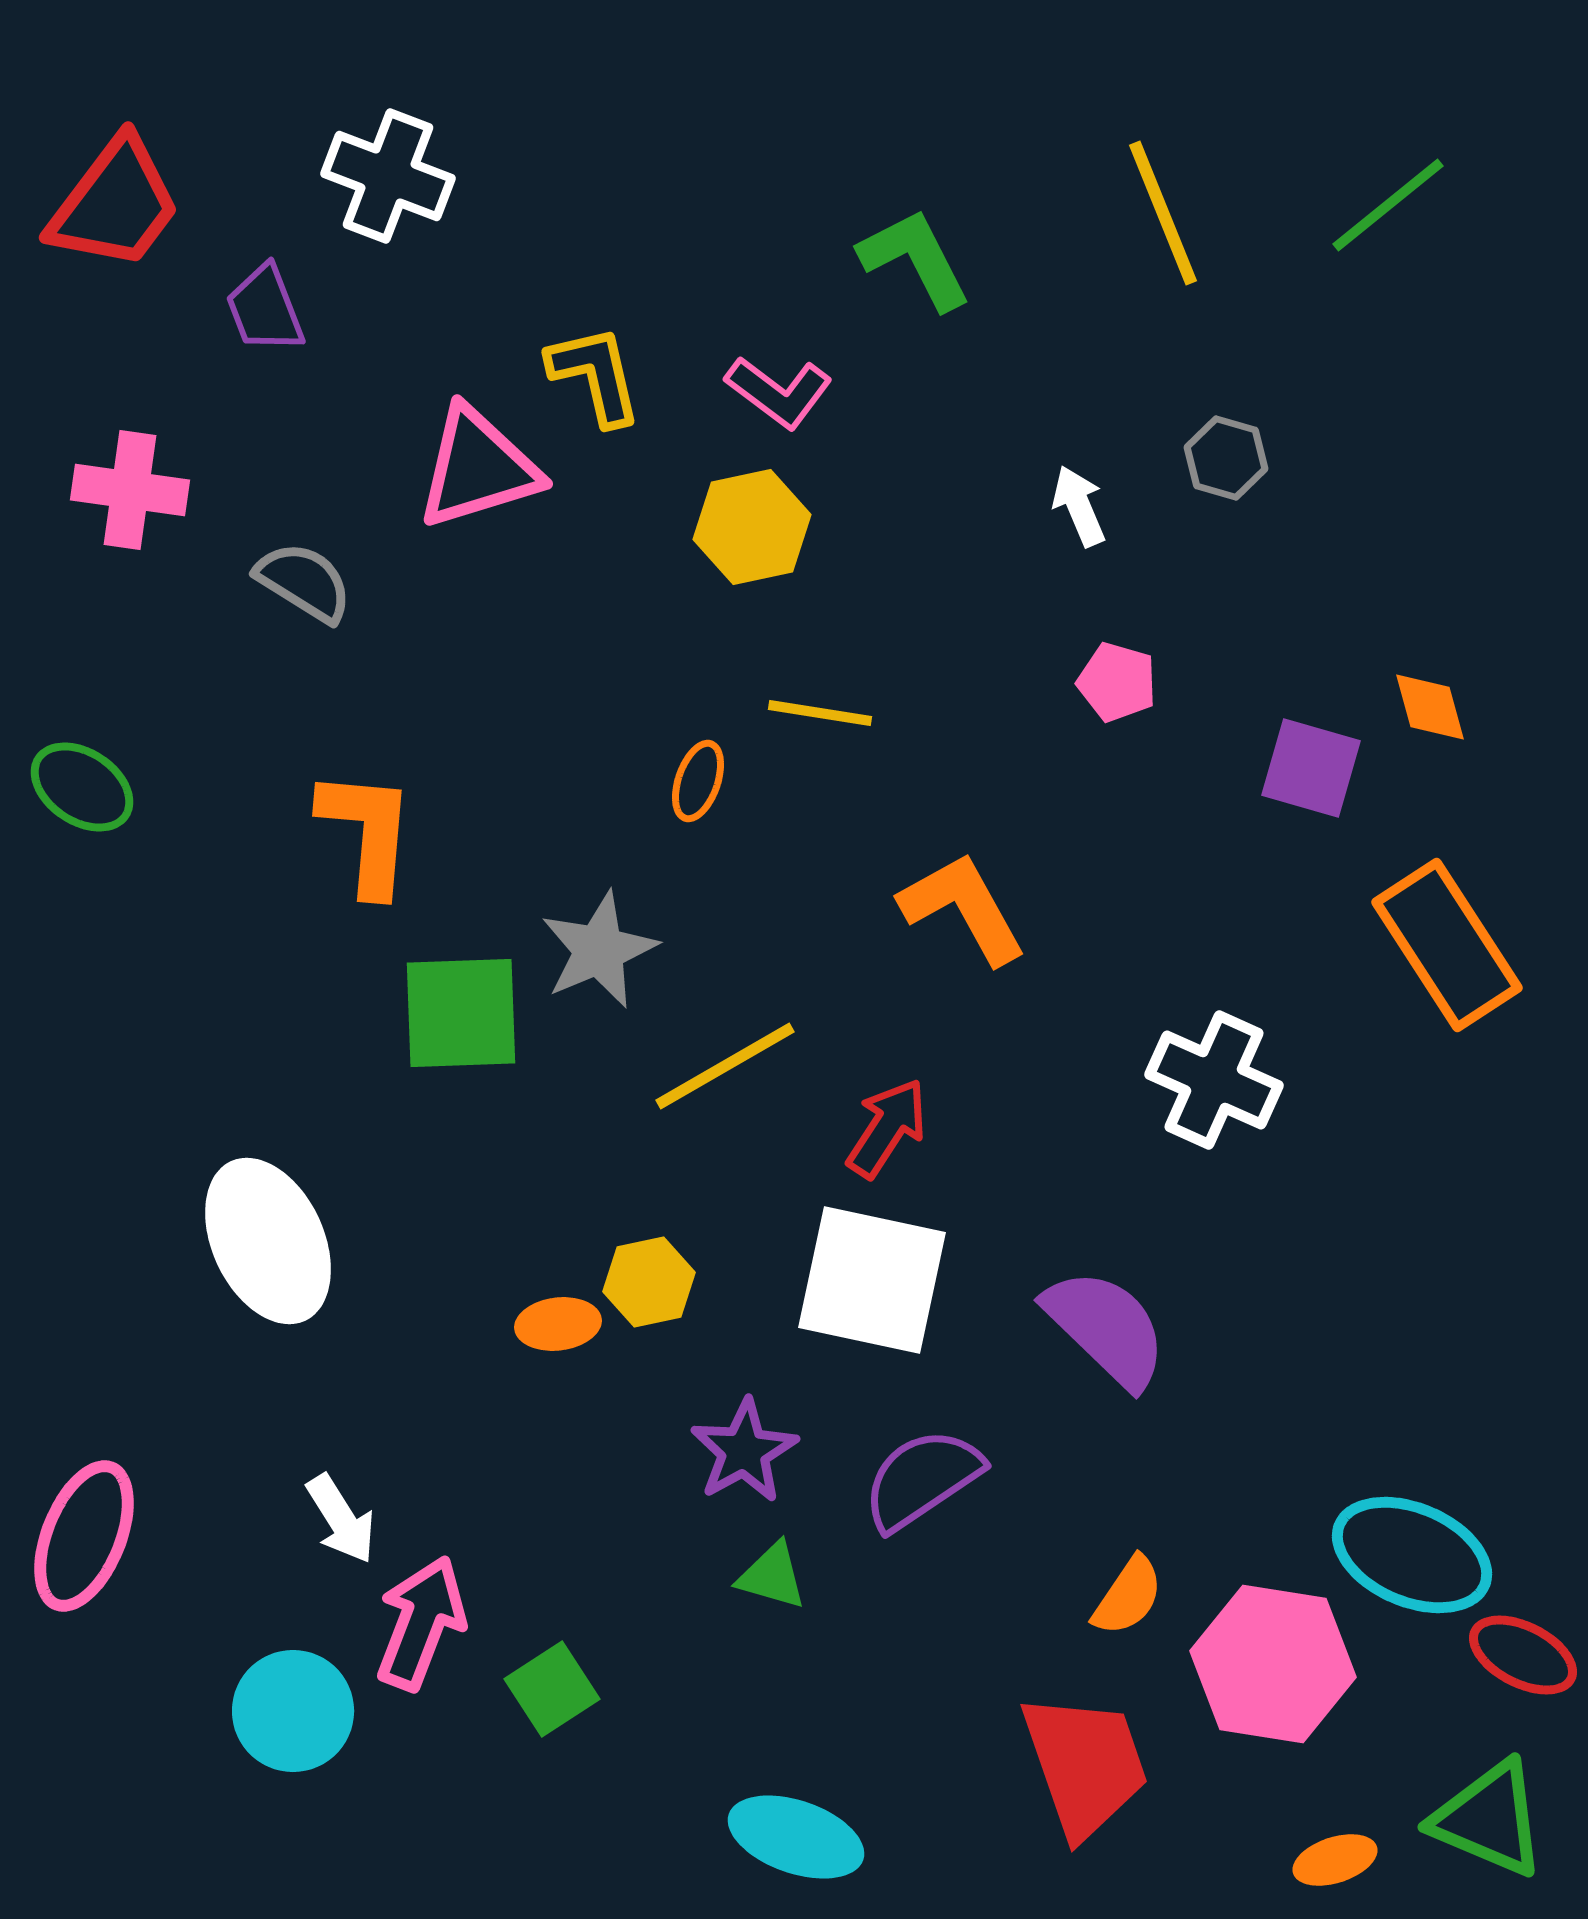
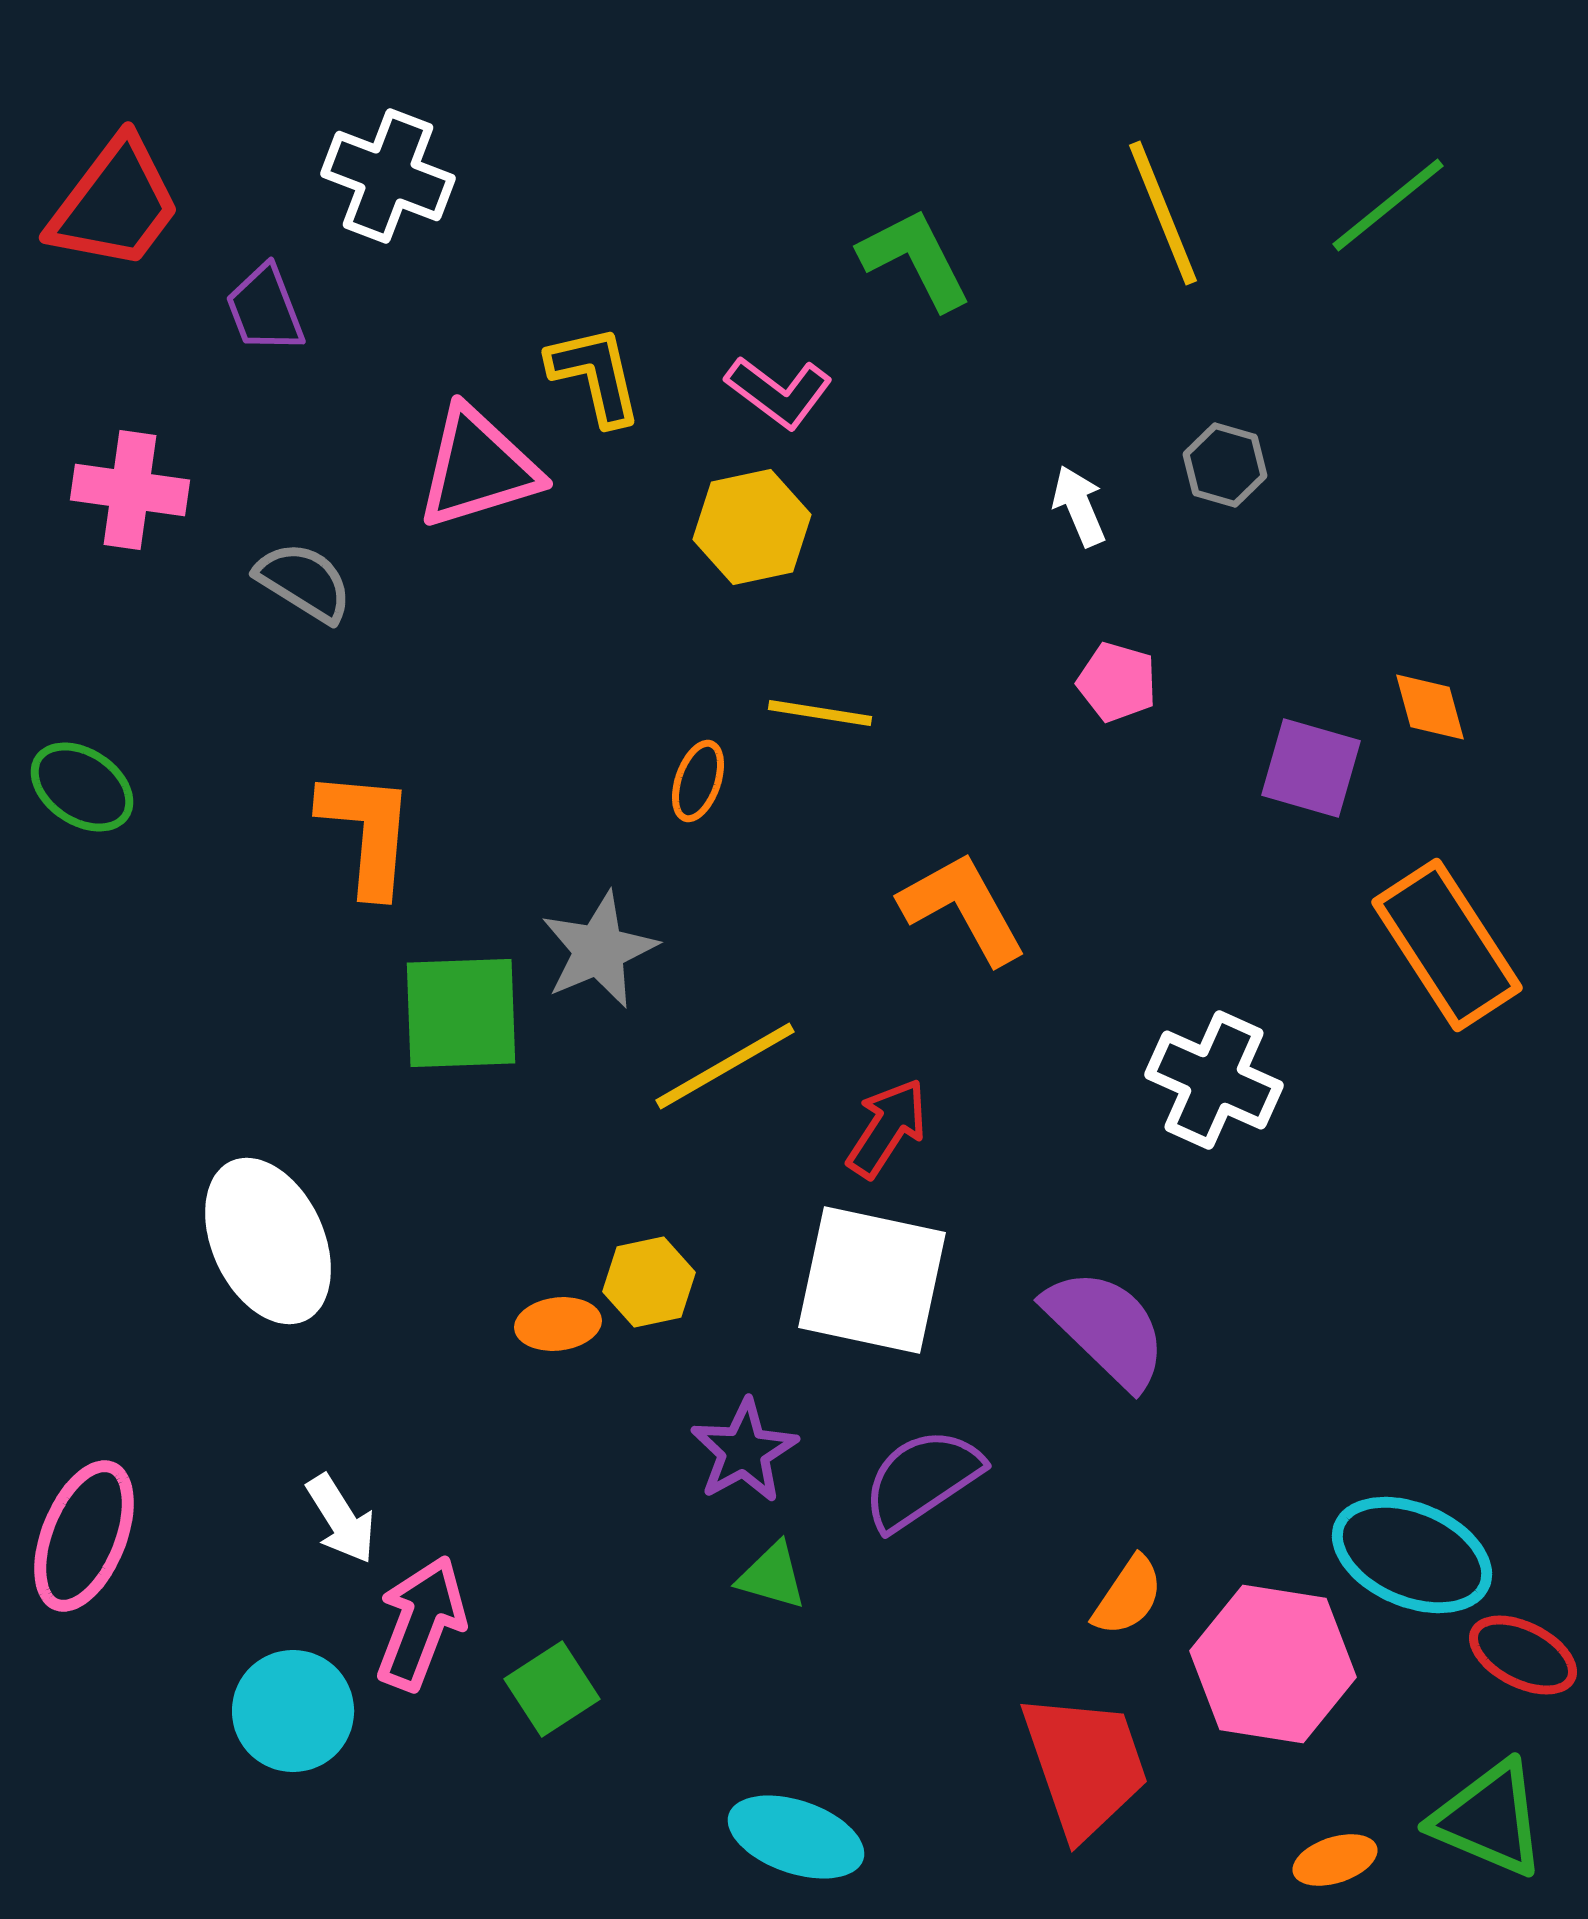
gray hexagon at (1226, 458): moved 1 px left, 7 px down
